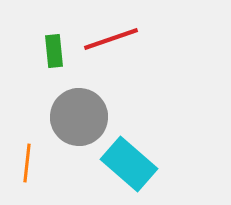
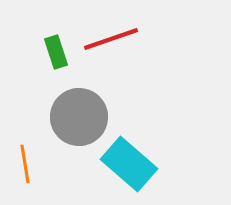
green rectangle: moved 2 px right, 1 px down; rotated 12 degrees counterclockwise
orange line: moved 2 px left, 1 px down; rotated 15 degrees counterclockwise
